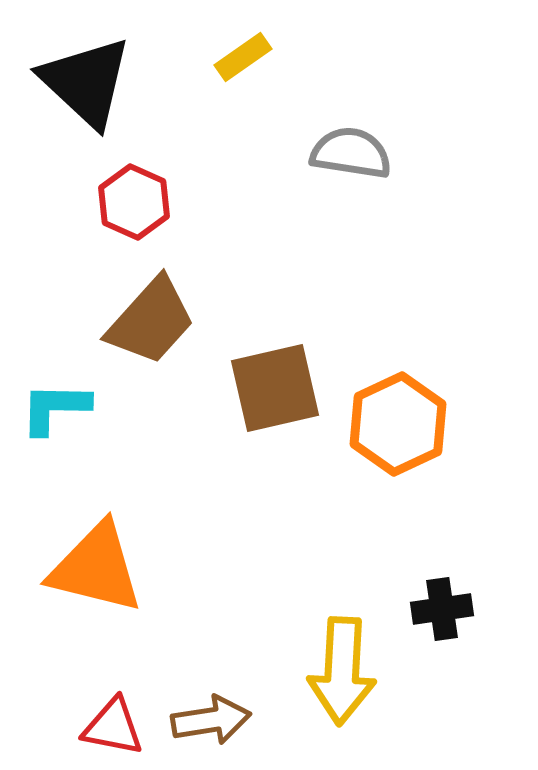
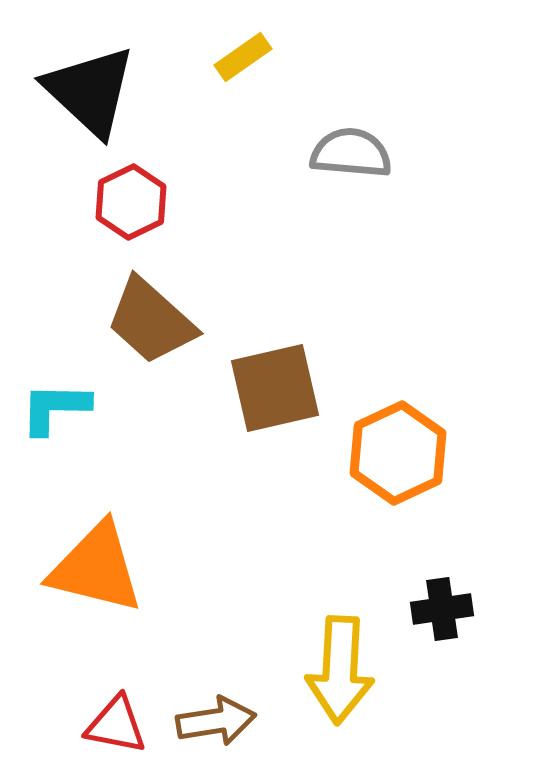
black triangle: moved 4 px right, 9 px down
gray semicircle: rotated 4 degrees counterclockwise
red hexagon: moved 3 px left; rotated 10 degrees clockwise
brown trapezoid: rotated 90 degrees clockwise
orange hexagon: moved 29 px down
yellow arrow: moved 2 px left, 1 px up
brown arrow: moved 5 px right, 1 px down
red triangle: moved 3 px right, 2 px up
